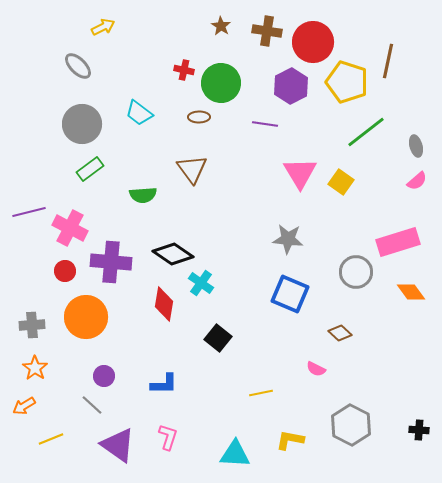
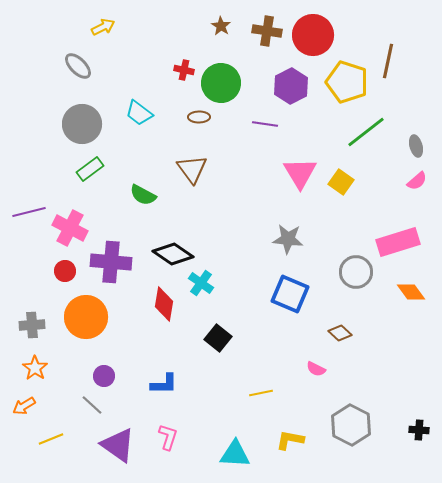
red circle at (313, 42): moved 7 px up
green semicircle at (143, 195): rotated 32 degrees clockwise
